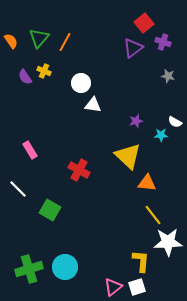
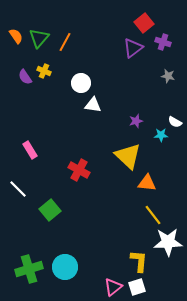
orange semicircle: moved 5 px right, 5 px up
green square: rotated 20 degrees clockwise
yellow L-shape: moved 2 px left
